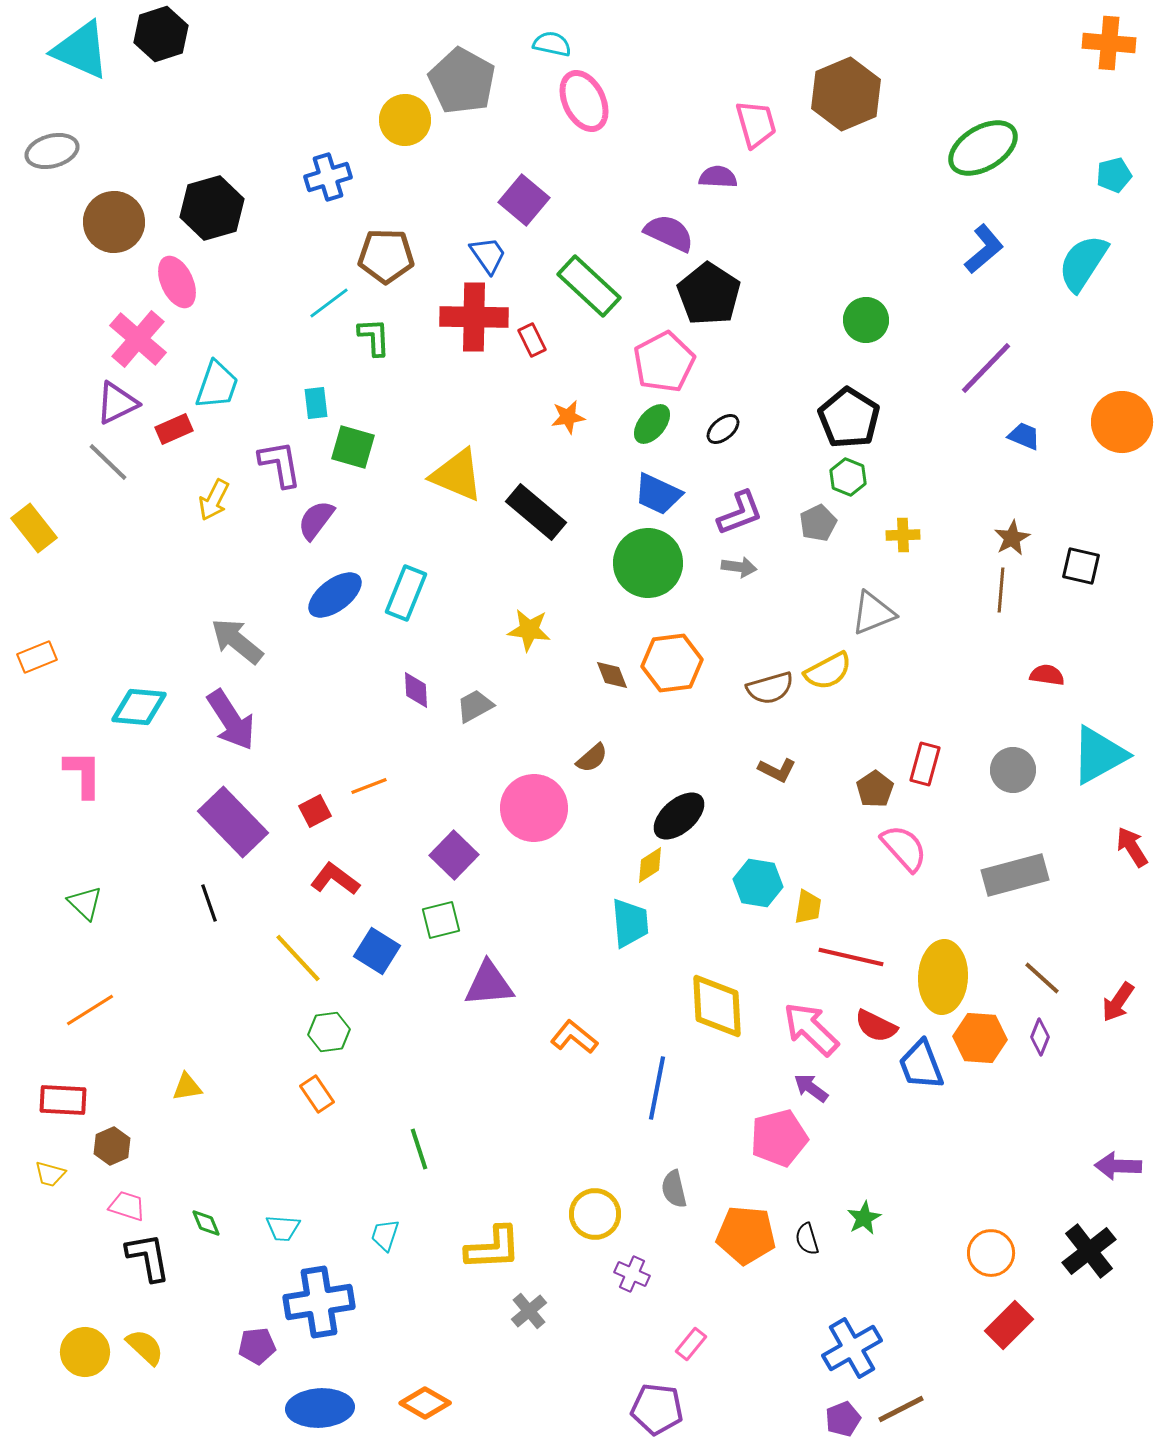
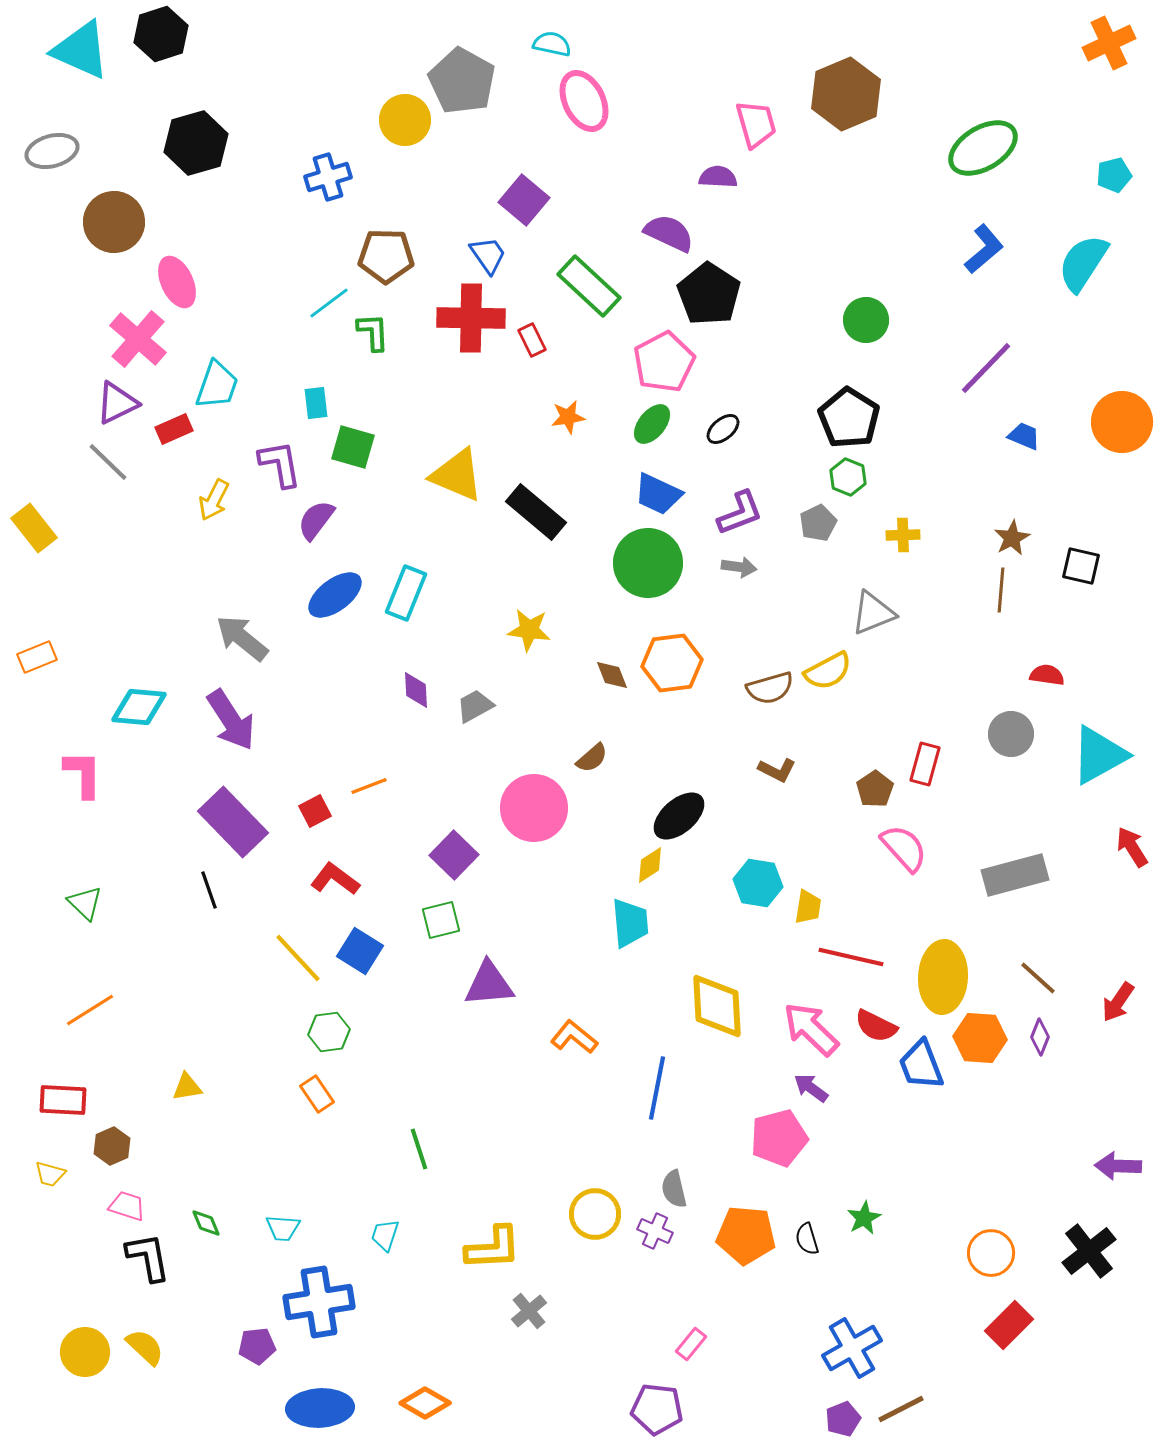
orange cross at (1109, 43): rotated 30 degrees counterclockwise
black hexagon at (212, 208): moved 16 px left, 65 px up
red cross at (474, 317): moved 3 px left, 1 px down
green L-shape at (374, 337): moved 1 px left, 5 px up
gray arrow at (237, 641): moved 5 px right, 3 px up
gray circle at (1013, 770): moved 2 px left, 36 px up
black line at (209, 903): moved 13 px up
blue square at (377, 951): moved 17 px left
brown line at (1042, 978): moved 4 px left
purple cross at (632, 1274): moved 23 px right, 43 px up
